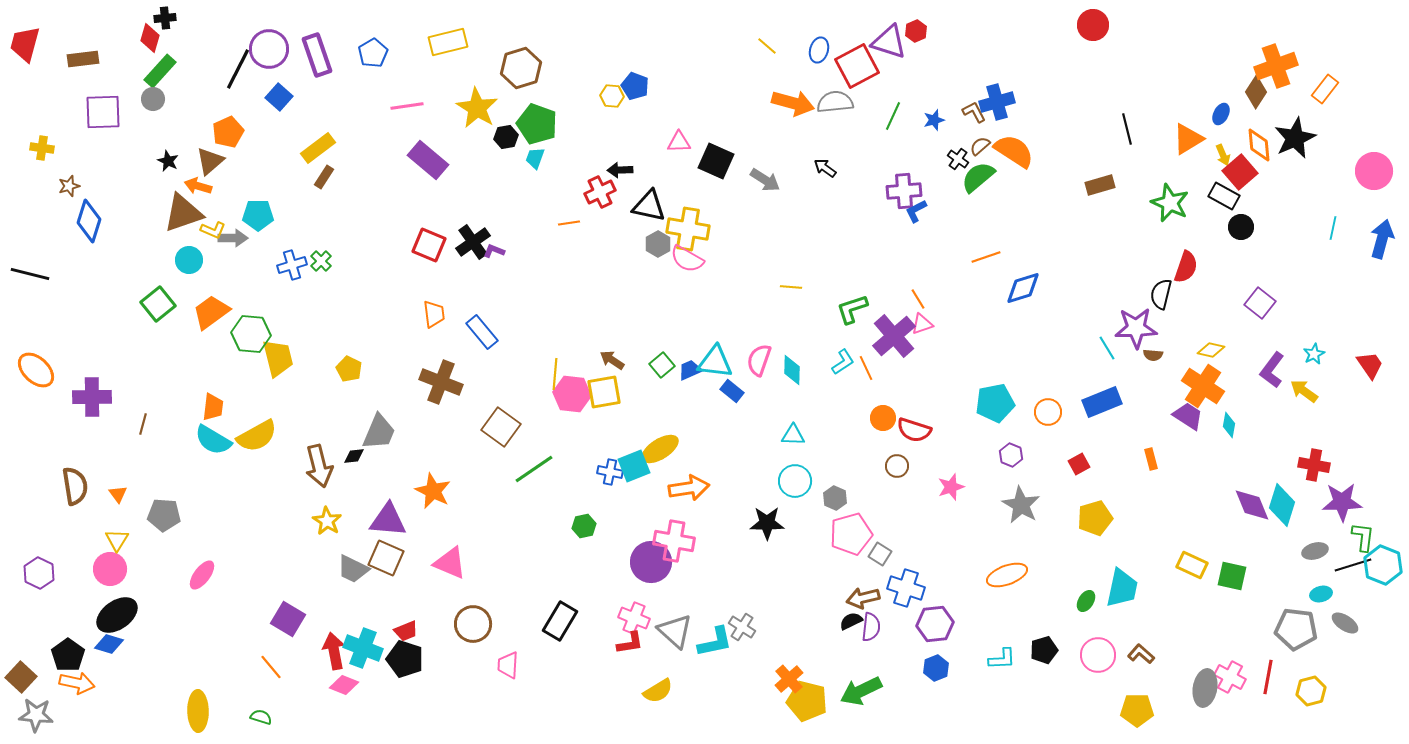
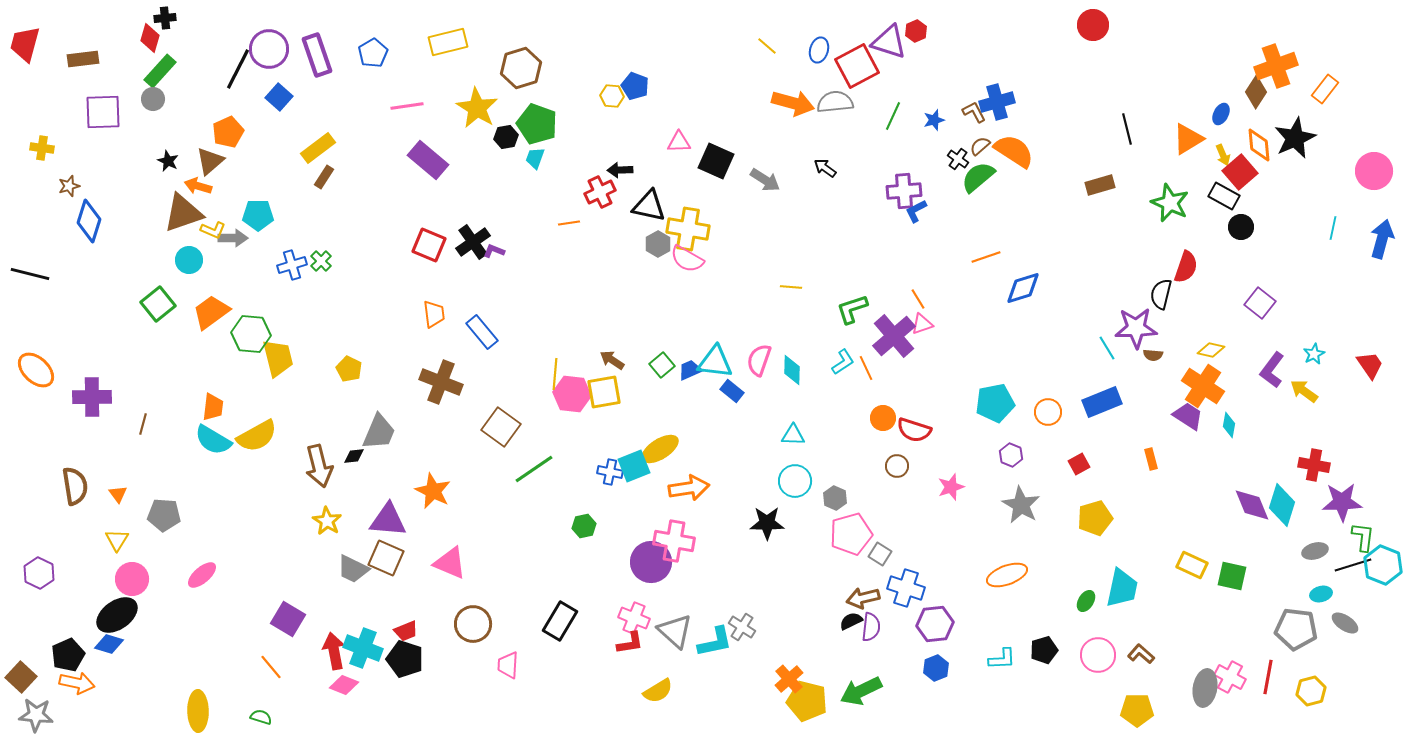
pink circle at (110, 569): moved 22 px right, 10 px down
pink ellipse at (202, 575): rotated 12 degrees clockwise
black pentagon at (68, 655): rotated 12 degrees clockwise
